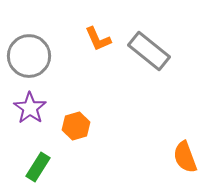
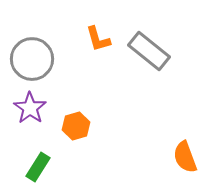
orange L-shape: rotated 8 degrees clockwise
gray circle: moved 3 px right, 3 px down
